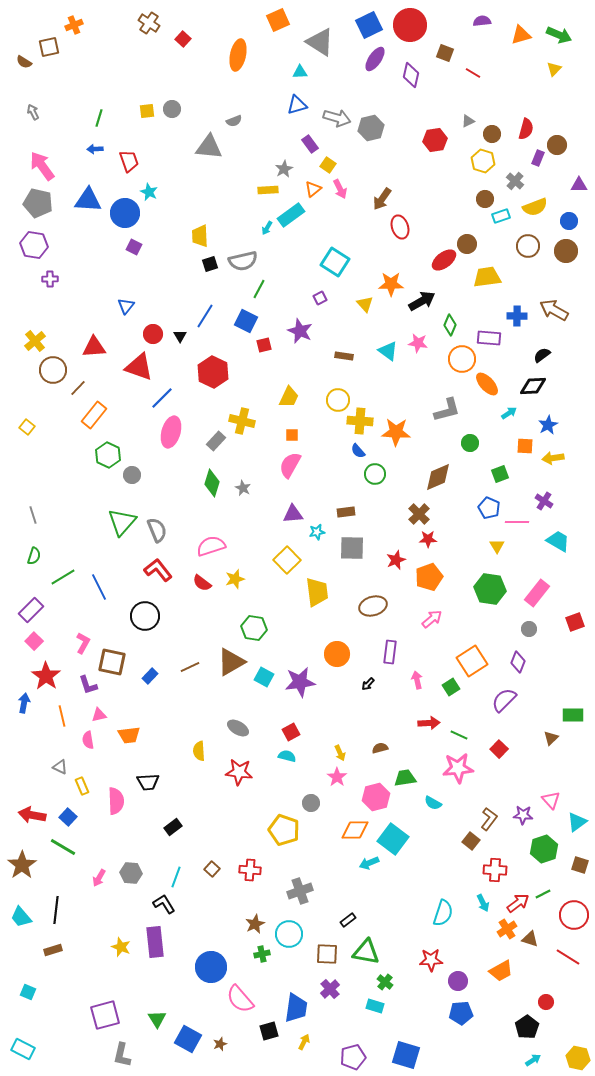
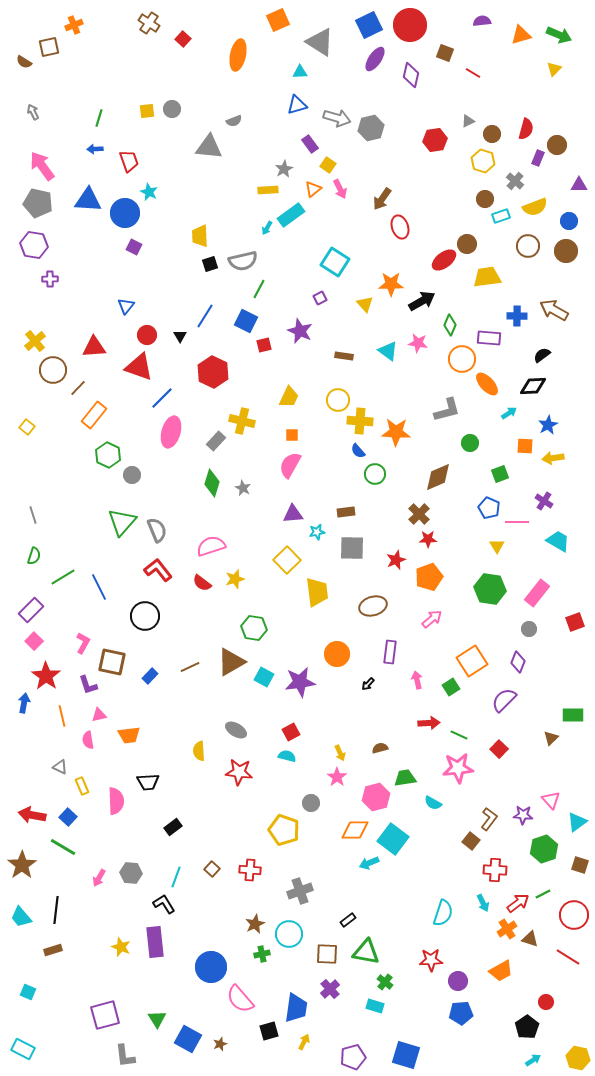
red circle at (153, 334): moved 6 px left, 1 px down
gray ellipse at (238, 728): moved 2 px left, 2 px down
gray L-shape at (122, 1055): moved 3 px right, 1 px down; rotated 20 degrees counterclockwise
